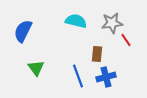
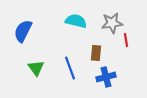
red line: rotated 24 degrees clockwise
brown rectangle: moved 1 px left, 1 px up
blue line: moved 8 px left, 8 px up
